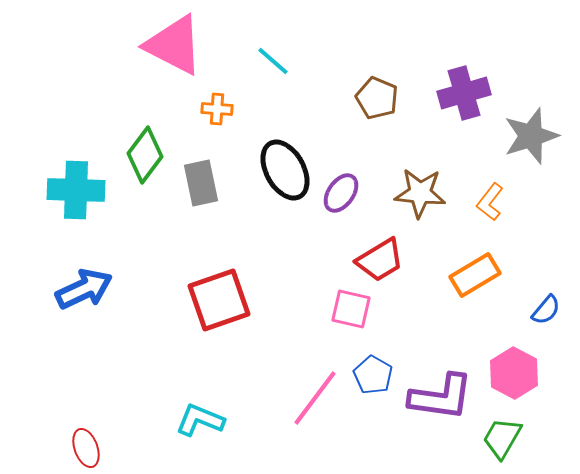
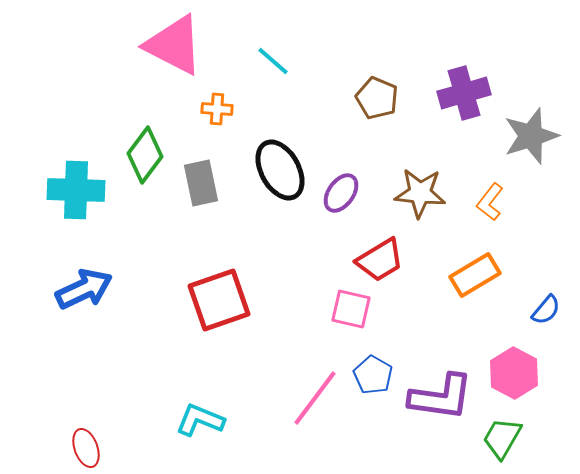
black ellipse: moved 5 px left
